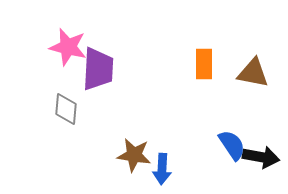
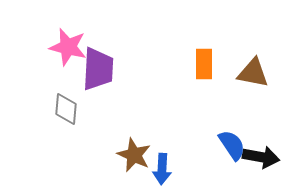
brown star: rotated 16 degrees clockwise
